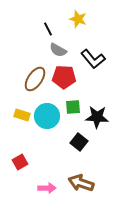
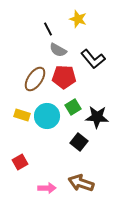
green square: rotated 28 degrees counterclockwise
